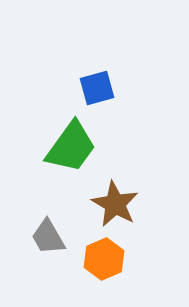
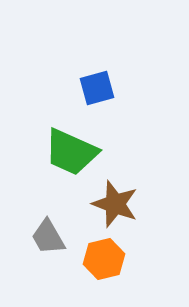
green trapezoid: moved 5 px down; rotated 78 degrees clockwise
brown star: rotated 9 degrees counterclockwise
orange hexagon: rotated 9 degrees clockwise
